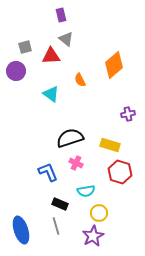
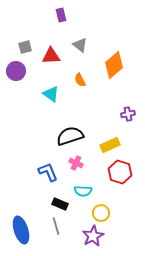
gray triangle: moved 14 px right, 6 px down
black semicircle: moved 2 px up
yellow rectangle: rotated 42 degrees counterclockwise
cyan semicircle: moved 3 px left; rotated 12 degrees clockwise
yellow circle: moved 2 px right
